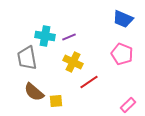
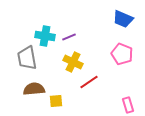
brown semicircle: moved 3 px up; rotated 135 degrees clockwise
pink rectangle: rotated 63 degrees counterclockwise
